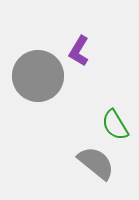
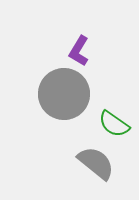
gray circle: moved 26 px right, 18 px down
green semicircle: moved 1 px left, 1 px up; rotated 24 degrees counterclockwise
